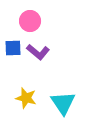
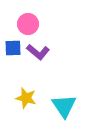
pink circle: moved 2 px left, 3 px down
cyan triangle: moved 1 px right, 3 px down
